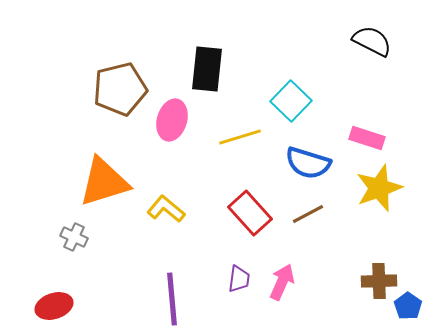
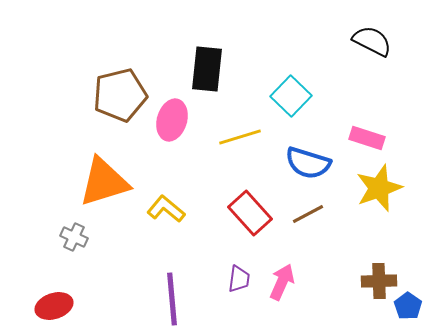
brown pentagon: moved 6 px down
cyan square: moved 5 px up
